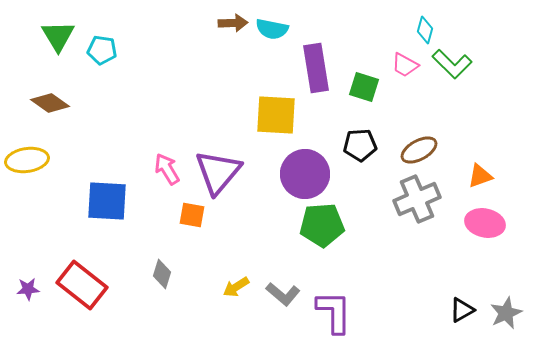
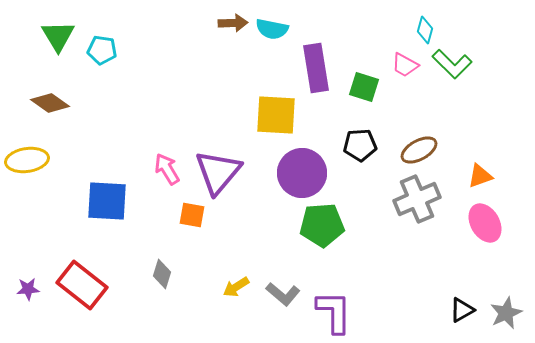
purple circle: moved 3 px left, 1 px up
pink ellipse: rotated 48 degrees clockwise
